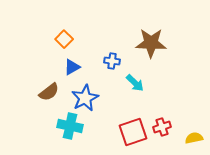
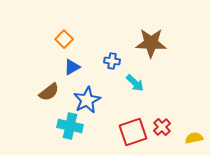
blue star: moved 2 px right, 2 px down
red cross: rotated 24 degrees counterclockwise
